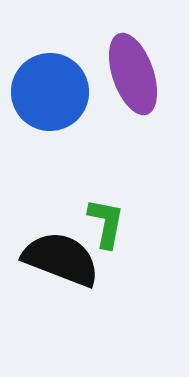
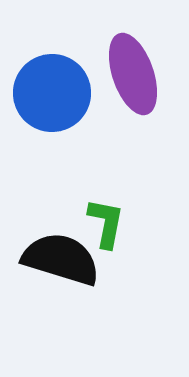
blue circle: moved 2 px right, 1 px down
black semicircle: rotated 4 degrees counterclockwise
